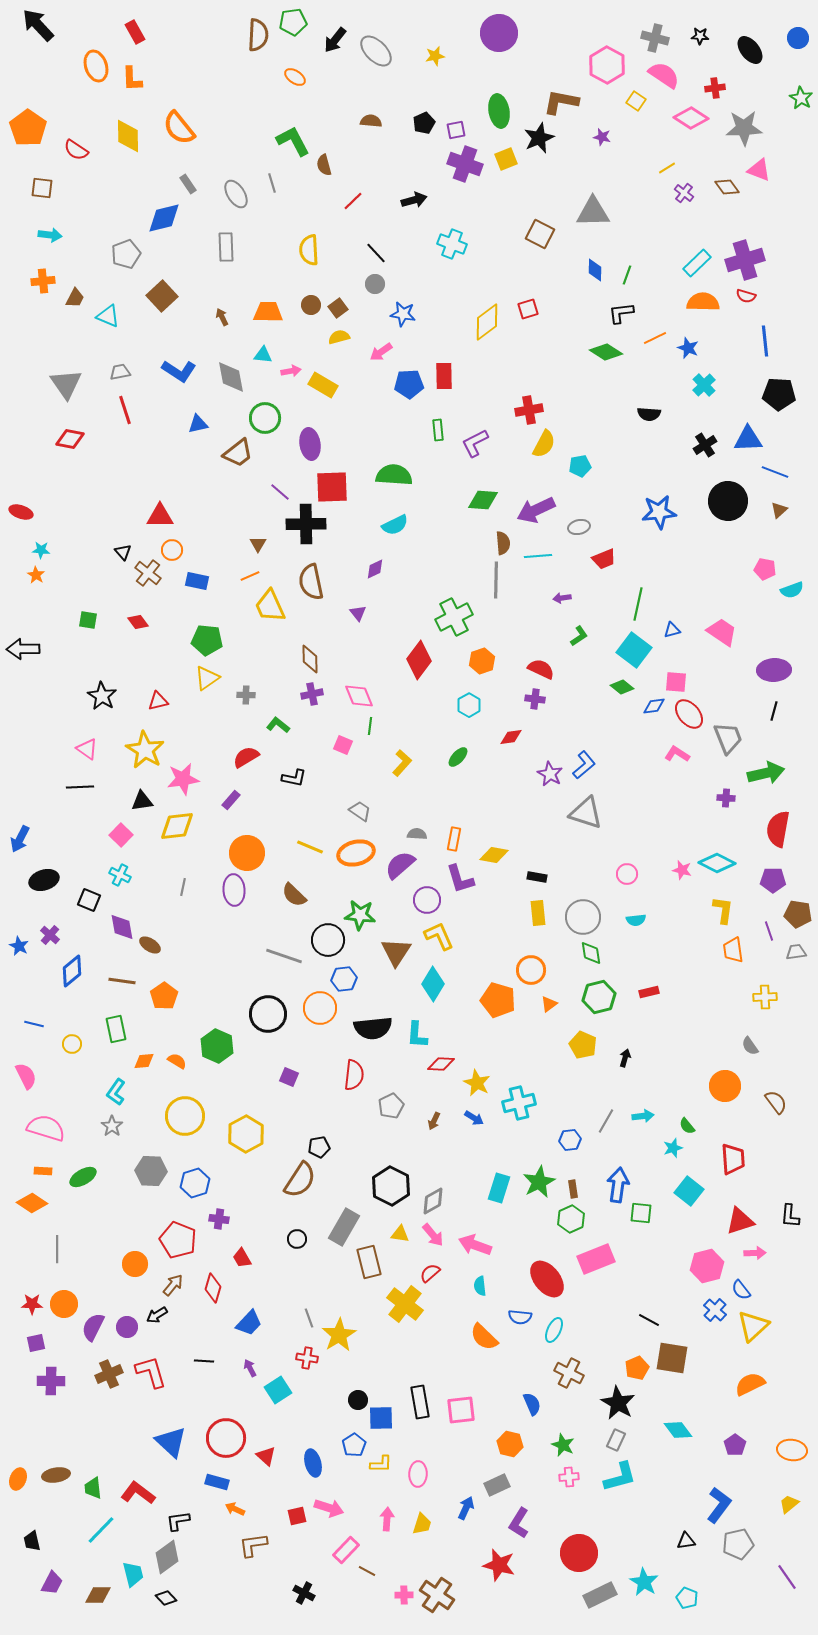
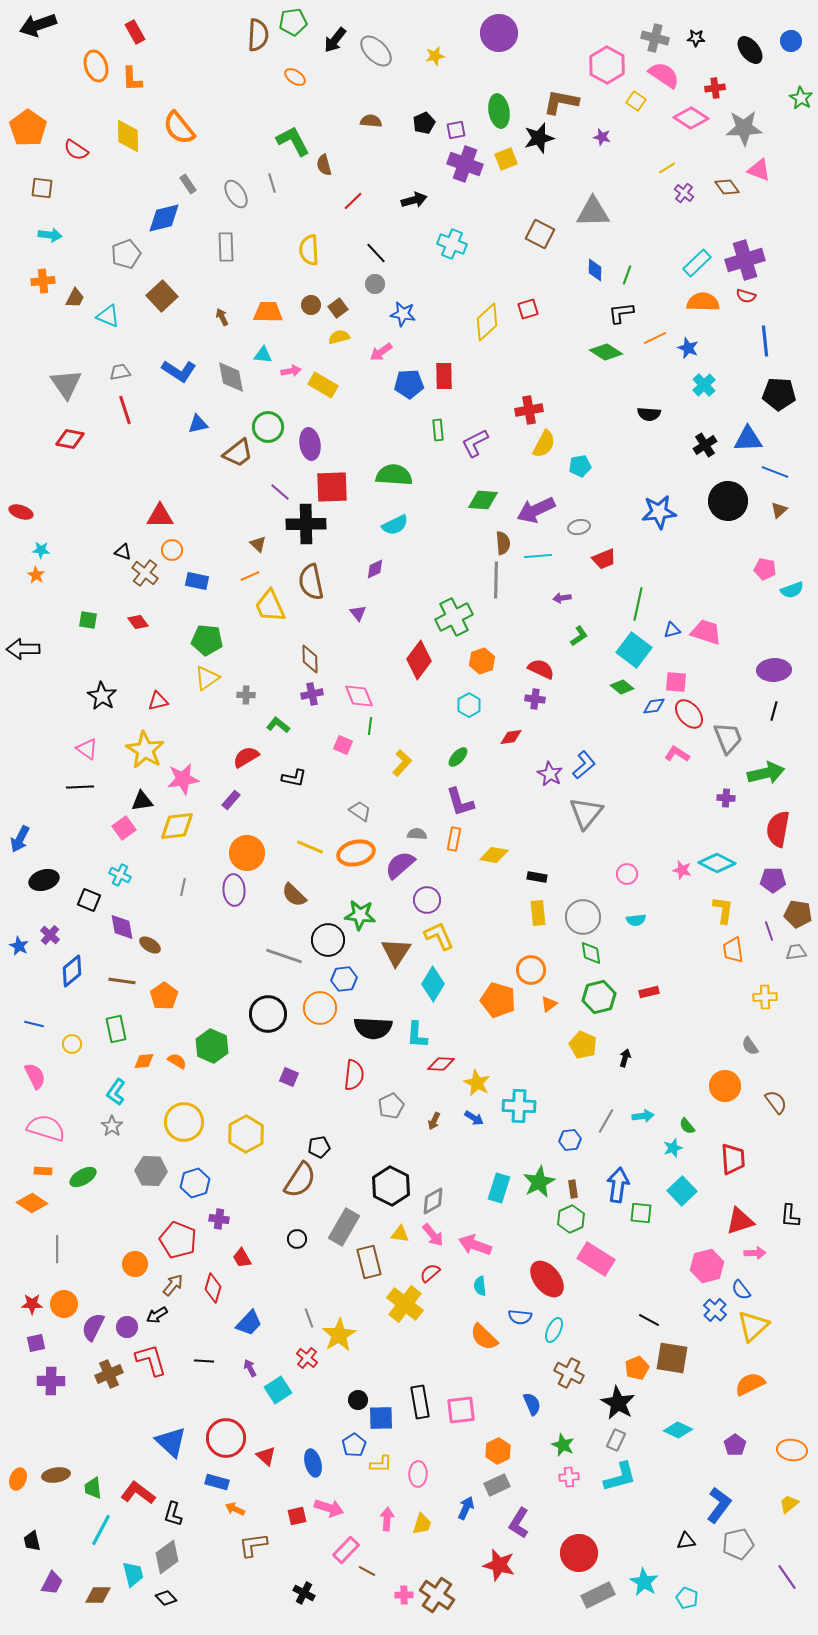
black arrow at (38, 25): rotated 66 degrees counterclockwise
black star at (700, 36): moved 4 px left, 2 px down
blue circle at (798, 38): moved 7 px left, 3 px down
black star at (539, 138): rotated 8 degrees clockwise
yellow diamond at (487, 322): rotated 6 degrees counterclockwise
green circle at (265, 418): moved 3 px right, 9 px down
brown triangle at (258, 544): rotated 18 degrees counterclockwise
black triangle at (123, 552): rotated 30 degrees counterclockwise
brown cross at (148, 573): moved 3 px left
pink trapezoid at (722, 632): moved 16 px left; rotated 16 degrees counterclockwise
gray triangle at (586, 813): rotated 51 degrees clockwise
pink square at (121, 835): moved 3 px right, 7 px up; rotated 10 degrees clockwise
purple L-shape at (460, 879): moved 77 px up
black semicircle at (373, 1028): rotated 9 degrees clockwise
green hexagon at (217, 1046): moved 5 px left
pink semicircle at (26, 1076): moved 9 px right
cyan cross at (519, 1103): moved 3 px down; rotated 16 degrees clockwise
yellow circle at (185, 1116): moved 1 px left, 6 px down
cyan square at (689, 1191): moved 7 px left; rotated 8 degrees clockwise
pink rectangle at (596, 1259): rotated 54 degrees clockwise
red cross at (307, 1358): rotated 30 degrees clockwise
red L-shape at (151, 1372): moved 12 px up
cyan diamond at (678, 1430): rotated 28 degrees counterclockwise
orange hexagon at (510, 1444): moved 12 px left, 7 px down; rotated 20 degrees clockwise
black L-shape at (178, 1521): moved 5 px left, 7 px up; rotated 65 degrees counterclockwise
cyan line at (101, 1530): rotated 16 degrees counterclockwise
gray rectangle at (600, 1595): moved 2 px left
